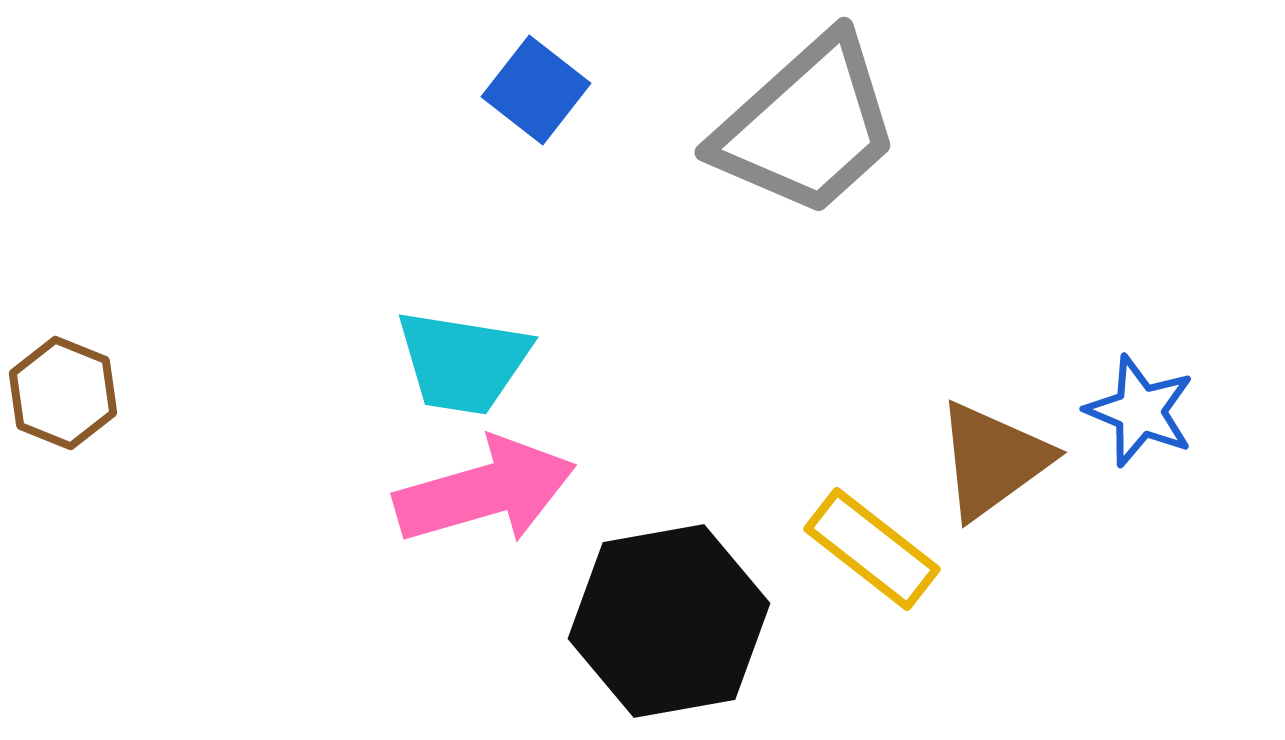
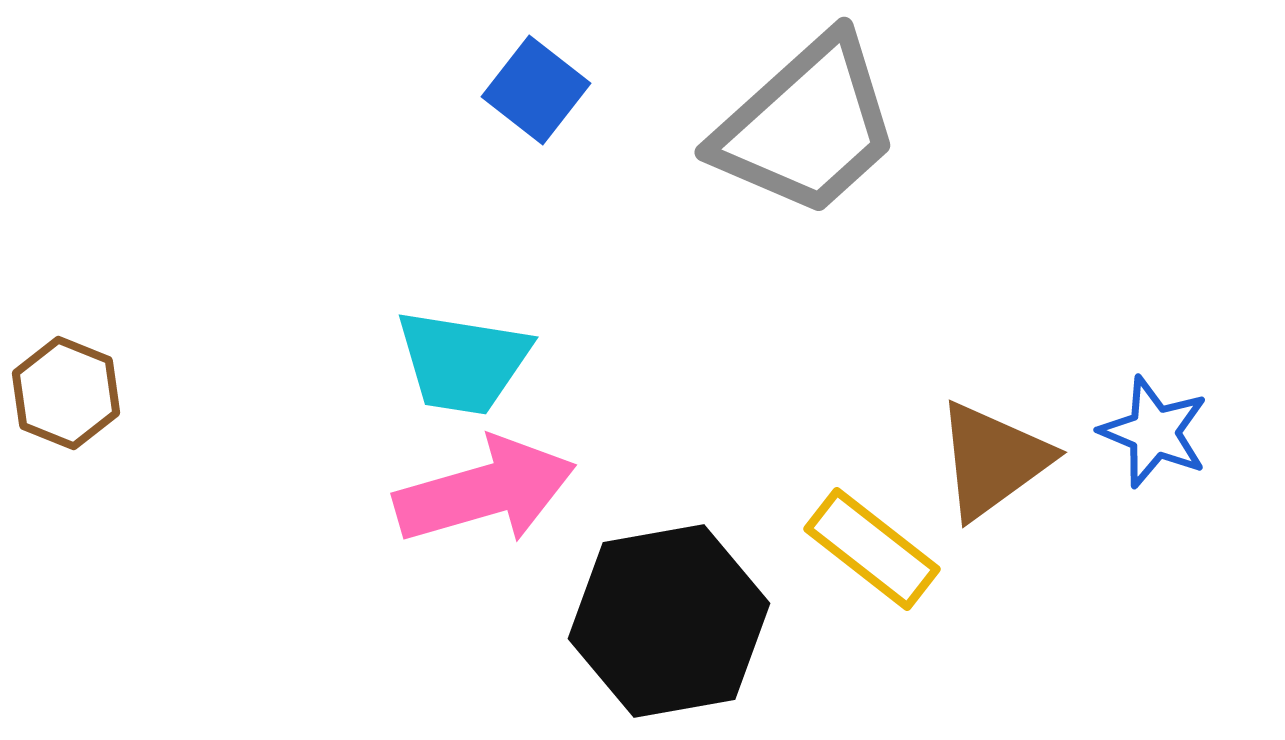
brown hexagon: moved 3 px right
blue star: moved 14 px right, 21 px down
